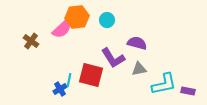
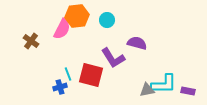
orange hexagon: moved 1 px up
pink semicircle: rotated 20 degrees counterclockwise
gray triangle: moved 8 px right, 21 px down
cyan line: moved 1 px left, 6 px up; rotated 32 degrees counterclockwise
cyan L-shape: rotated 12 degrees clockwise
blue cross: moved 2 px up; rotated 16 degrees clockwise
